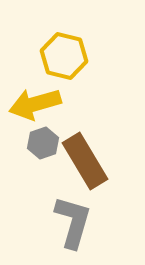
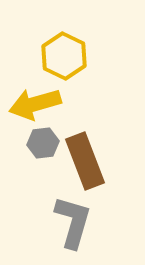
yellow hexagon: rotated 12 degrees clockwise
gray hexagon: rotated 12 degrees clockwise
brown rectangle: rotated 10 degrees clockwise
